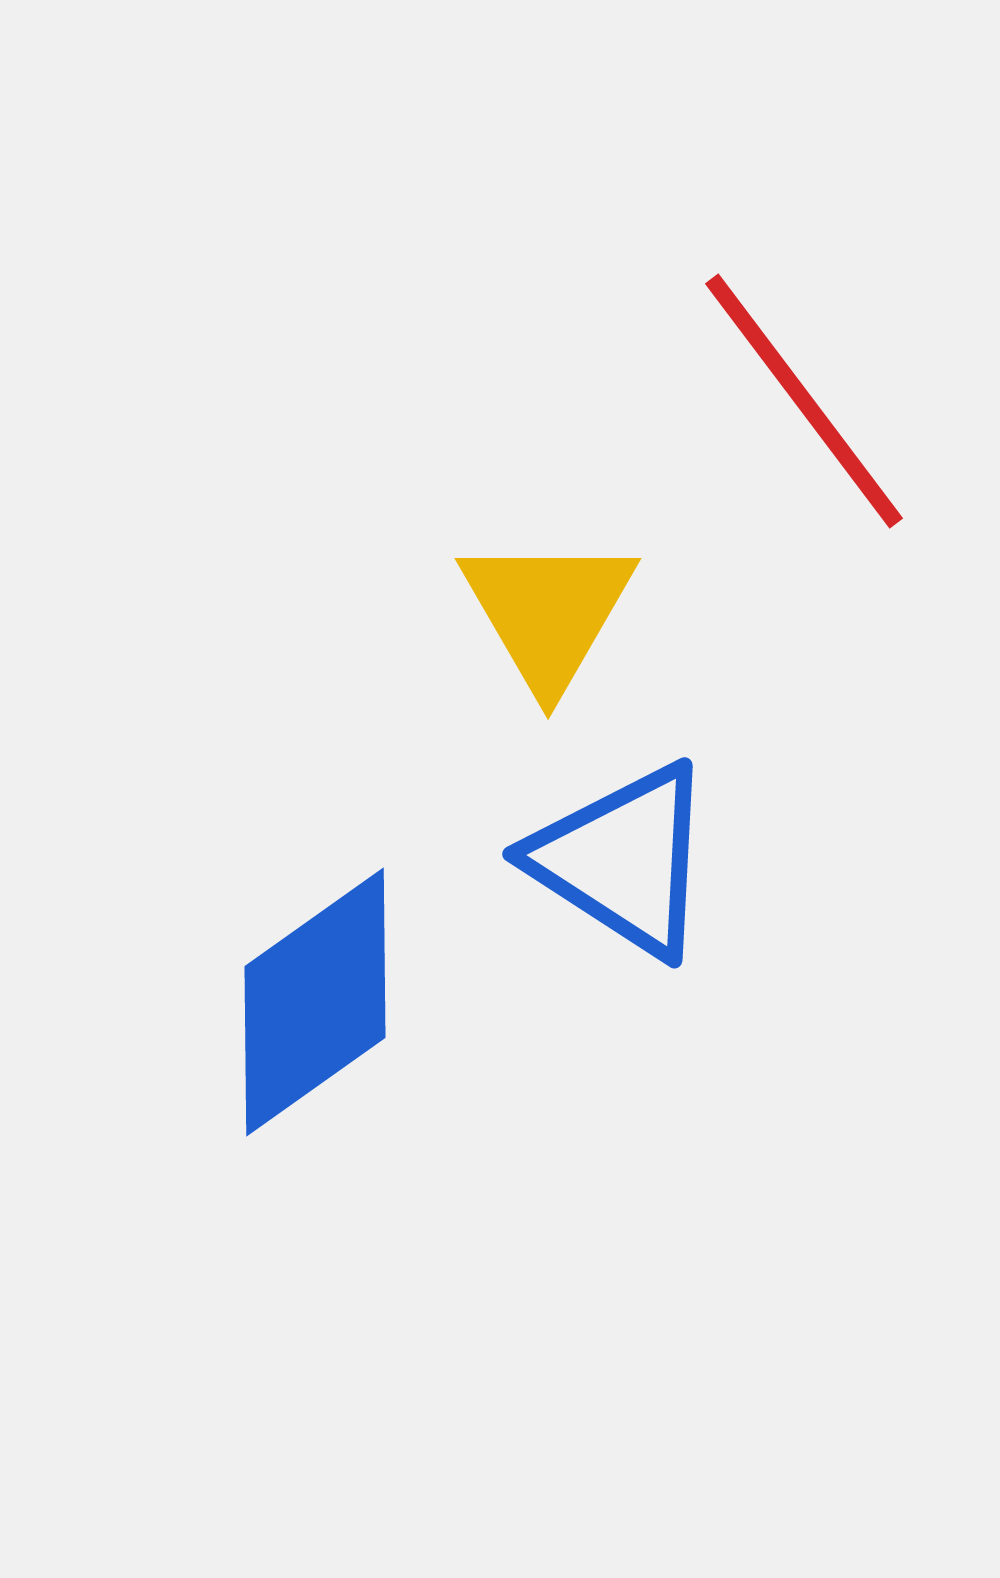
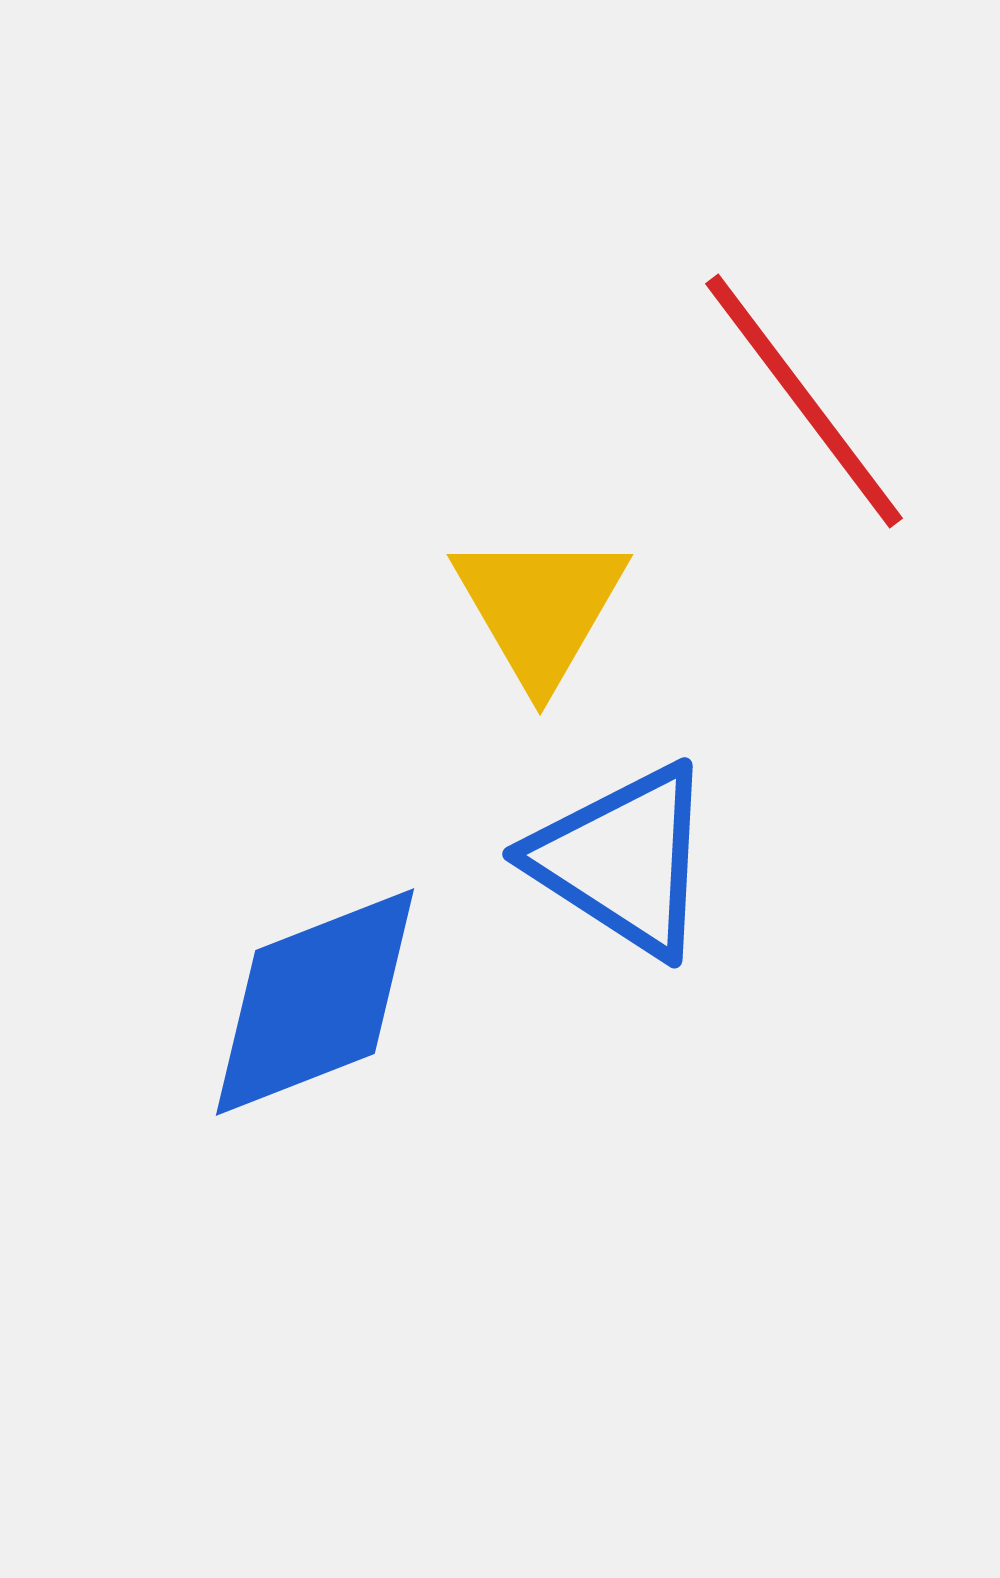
yellow triangle: moved 8 px left, 4 px up
blue diamond: rotated 14 degrees clockwise
